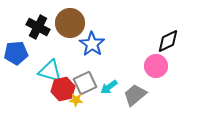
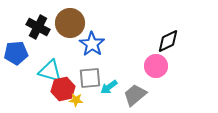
gray square: moved 5 px right, 5 px up; rotated 20 degrees clockwise
